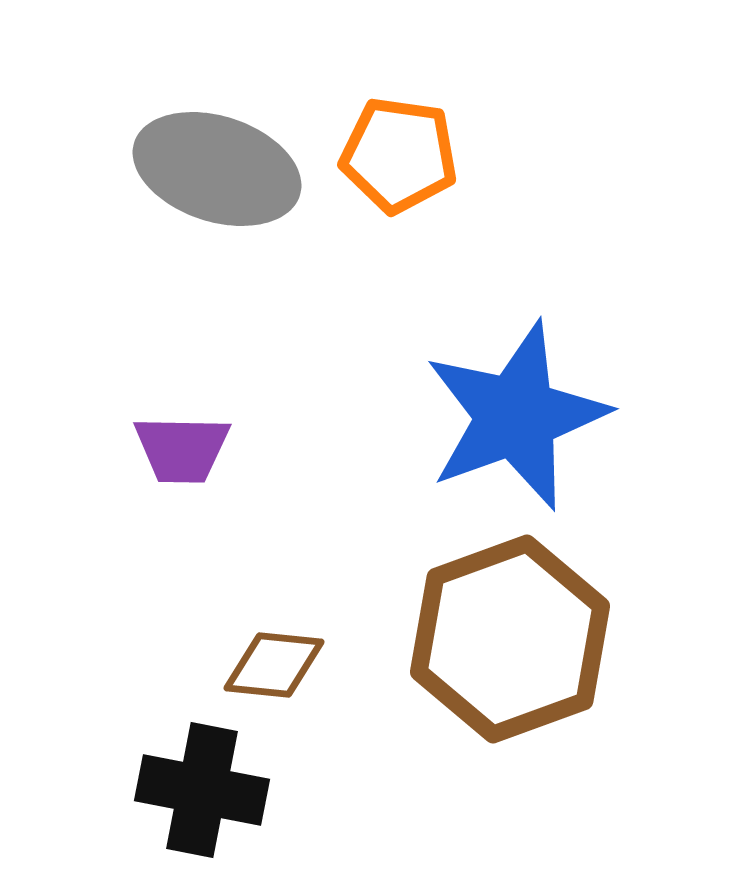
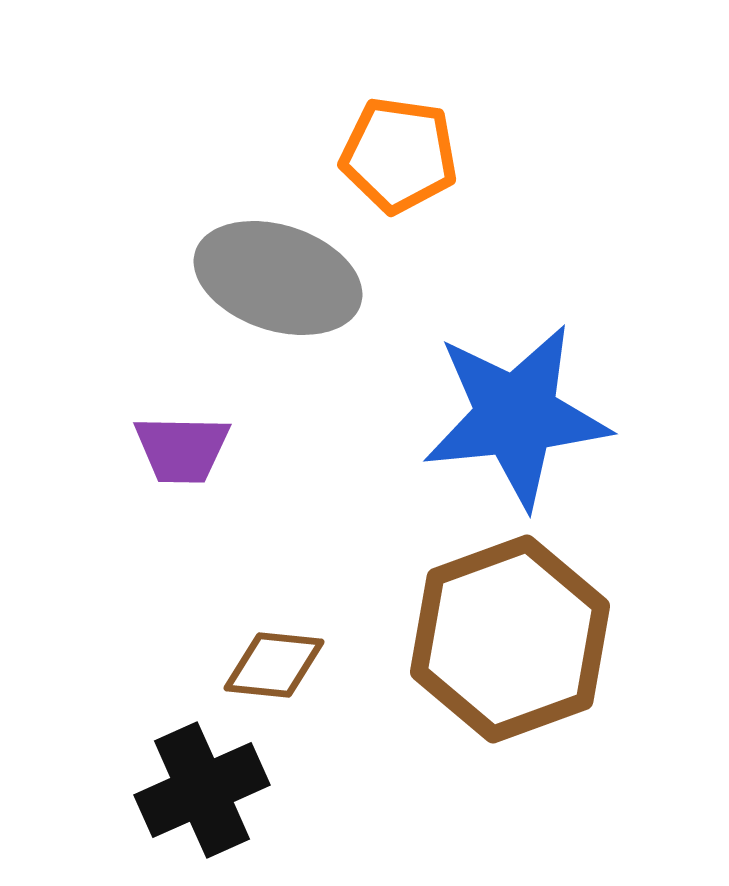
gray ellipse: moved 61 px right, 109 px down
blue star: rotated 14 degrees clockwise
black cross: rotated 35 degrees counterclockwise
